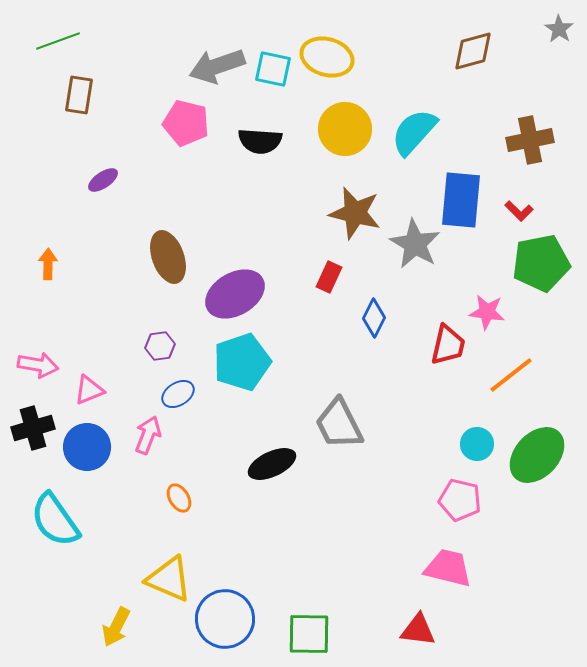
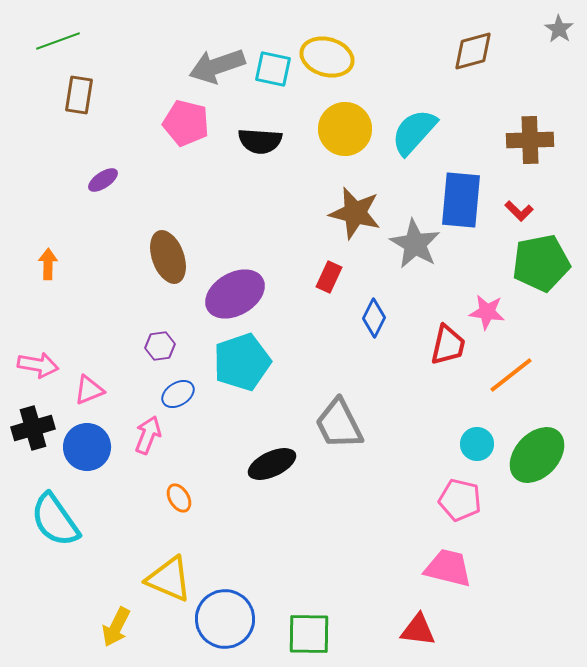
brown cross at (530, 140): rotated 9 degrees clockwise
